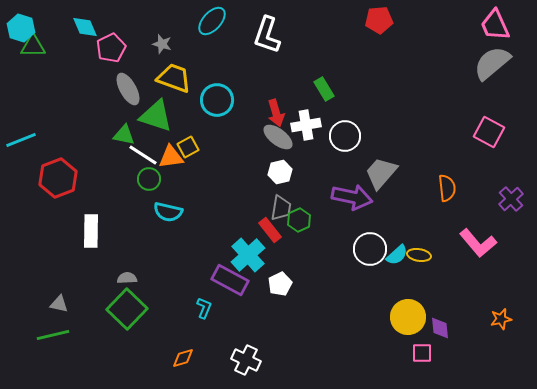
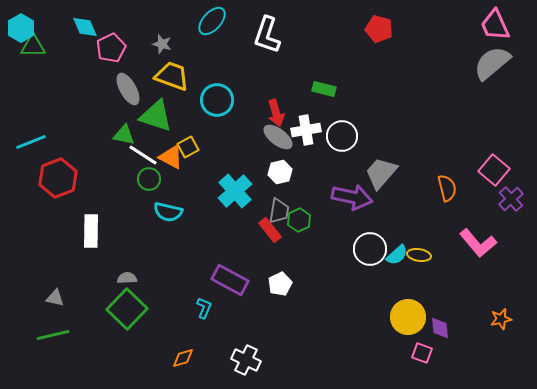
red pentagon at (379, 20): moved 9 px down; rotated 20 degrees clockwise
cyan hexagon at (21, 28): rotated 12 degrees clockwise
yellow trapezoid at (174, 78): moved 2 px left, 2 px up
green rectangle at (324, 89): rotated 45 degrees counterclockwise
white cross at (306, 125): moved 5 px down
pink square at (489, 132): moved 5 px right, 38 px down; rotated 12 degrees clockwise
white circle at (345, 136): moved 3 px left
cyan line at (21, 140): moved 10 px right, 2 px down
orange triangle at (171, 157): rotated 36 degrees clockwise
orange semicircle at (447, 188): rotated 8 degrees counterclockwise
gray trapezoid at (281, 208): moved 2 px left, 3 px down
cyan cross at (248, 255): moved 13 px left, 64 px up
gray triangle at (59, 304): moved 4 px left, 6 px up
pink square at (422, 353): rotated 20 degrees clockwise
